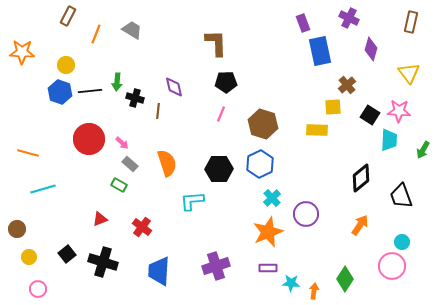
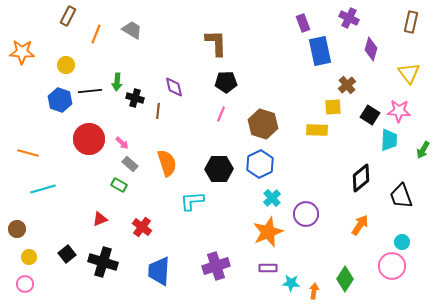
blue hexagon at (60, 92): moved 8 px down
pink circle at (38, 289): moved 13 px left, 5 px up
